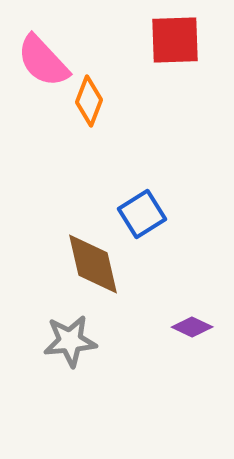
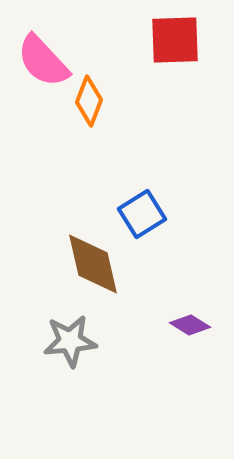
purple diamond: moved 2 px left, 2 px up; rotated 6 degrees clockwise
